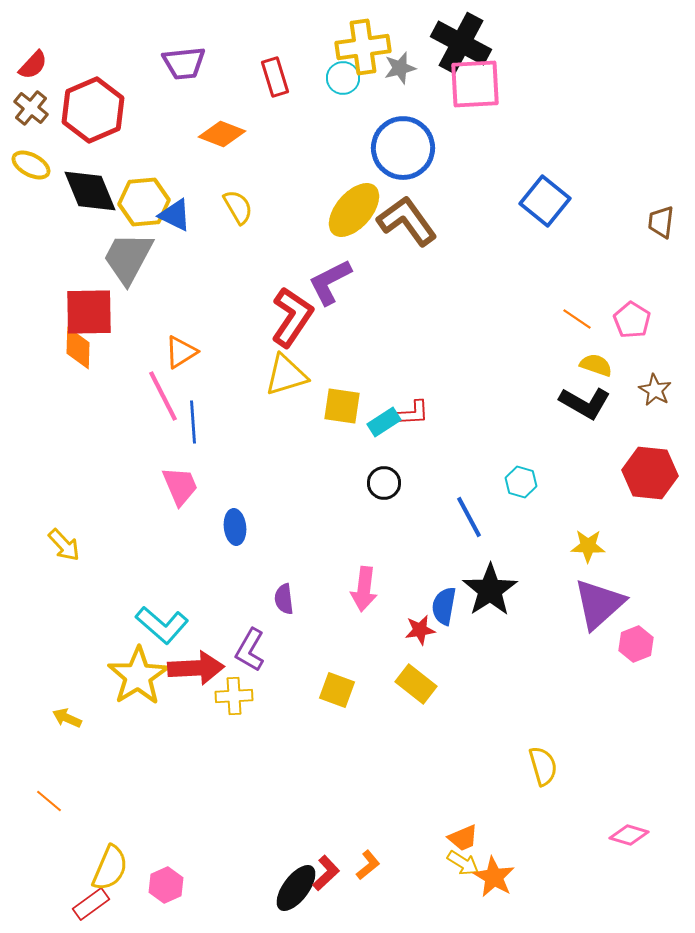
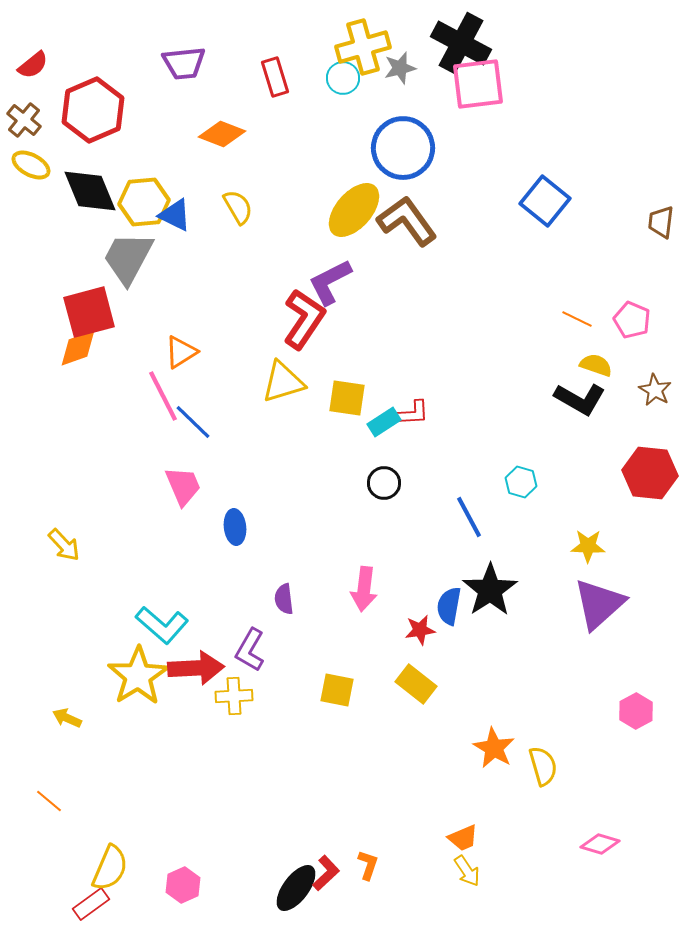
yellow cross at (363, 47): rotated 8 degrees counterclockwise
red semicircle at (33, 65): rotated 8 degrees clockwise
pink square at (475, 84): moved 3 px right; rotated 4 degrees counterclockwise
brown cross at (31, 108): moved 7 px left, 12 px down
red square at (89, 312): rotated 14 degrees counterclockwise
red L-shape at (292, 317): moved 12 px right, 2 px down
orange line at (577, 319): rotated 8 degrees counterclockwise
pink pentagon at (632, 320): rotated 9 degrees counterclockwise
orange diamond at (78, 348): rotated 69 degrees clockwise
yellow triangle at (286, 375): moved 3 px left, 7 px down
black L-shape at (585, 403): moved 5 px left, 4 px up
yellow square at (342, 406): moved 5 px right, 8 px up
blue line at (193, 422): rotated 42 degrees counterclockwise
pink trapezoid at (180, 486): moved 3 px right
blue semicircle at (444, 606): moved 5 px right
pink hexagon at (636, 644): moved 67 px down; rotated 8 degrees counterclockwise
yellow square at (337, 690): rotated 9 degrees counterclockwise
pink diamond at (629, 835): moved 29 px left, 9 px down
yellow arrow at (463, 863): moved 4 px right, 8 px down; rotated 24 degrees clockwise
orange L-shape at (368, 865): rotated 32 degrees counterclockwise
orange star at (494, 877): moved 129 px up
pink hexagon at (166, 885): moved 17 px right
